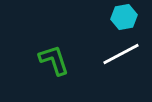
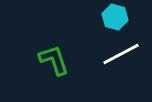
cyan hexagon: moved 9 px left; rotated 25 degrees clockwise
